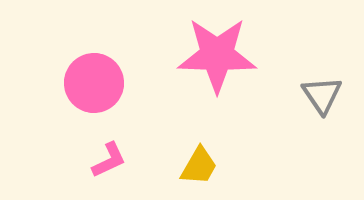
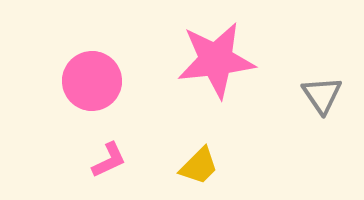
pink star: moved 1 px left, 5 px down; rotated 8 degrees counterclockwise
pink circle: moved 2 px left, 2 px up
yellow trapezoid: rotated 15 degrees clockwise
